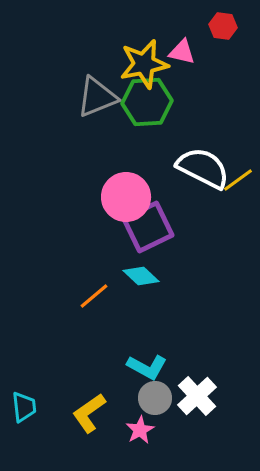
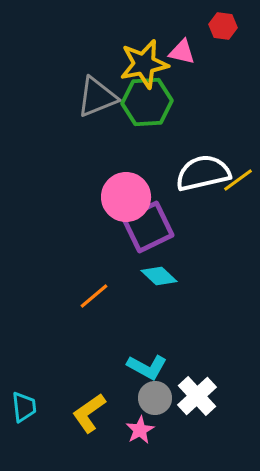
white semicircle: moved 5 px down; rotated 40 degrees counterclockwise
cyan diamond: moved 18 px right
